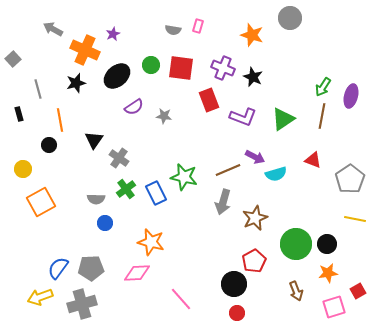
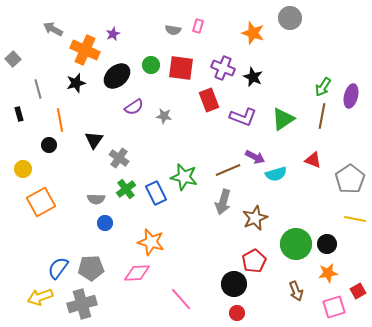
orange star at (252, 35): moved 1 px right, 2 px up
